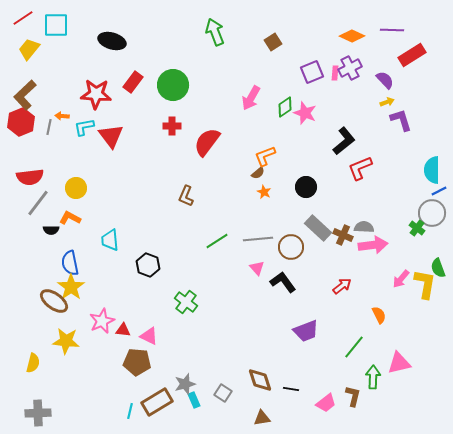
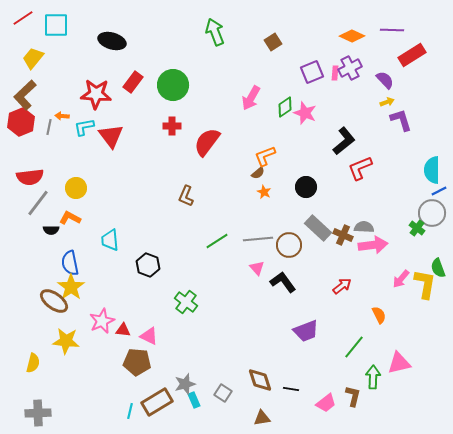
yellow trapezoid at (29, 49): moved 4 px right, 9 px down
brown circle at (291, 247): moved 2 px left, 2 px up
